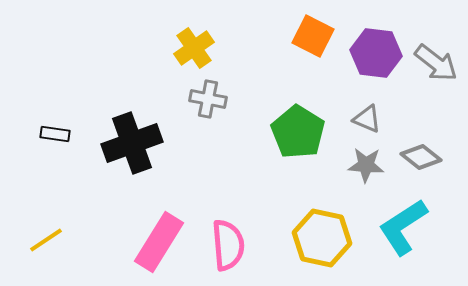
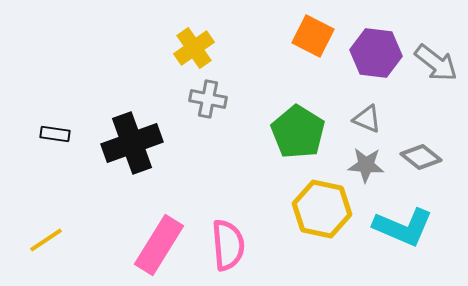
cyan L-shape: rotated 124 degrees counterclockwise
yellow hexagon: moved 29 px up
pink rectangle: moved 3 px down
